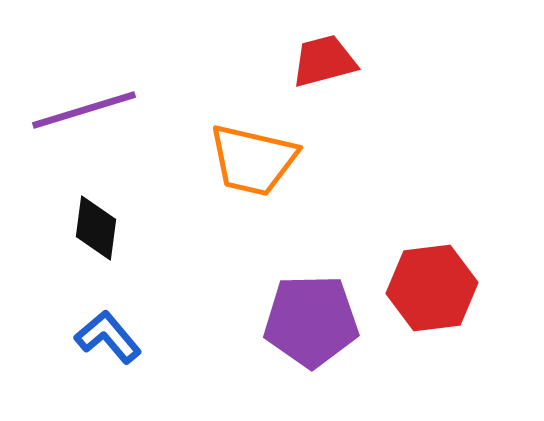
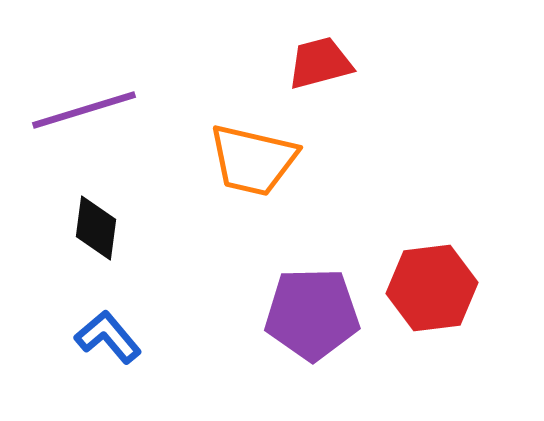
red trapezoid: moved 4 px left, 2 px down
purple pentagon: moved 1 px right, 7 px up
